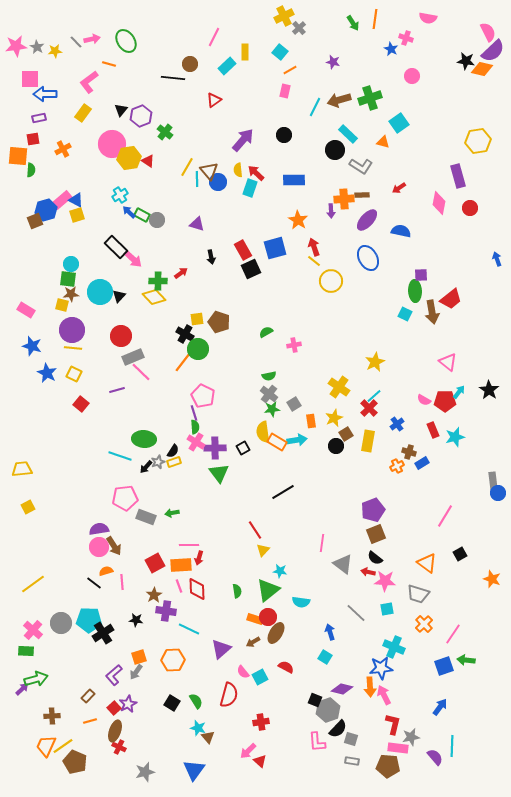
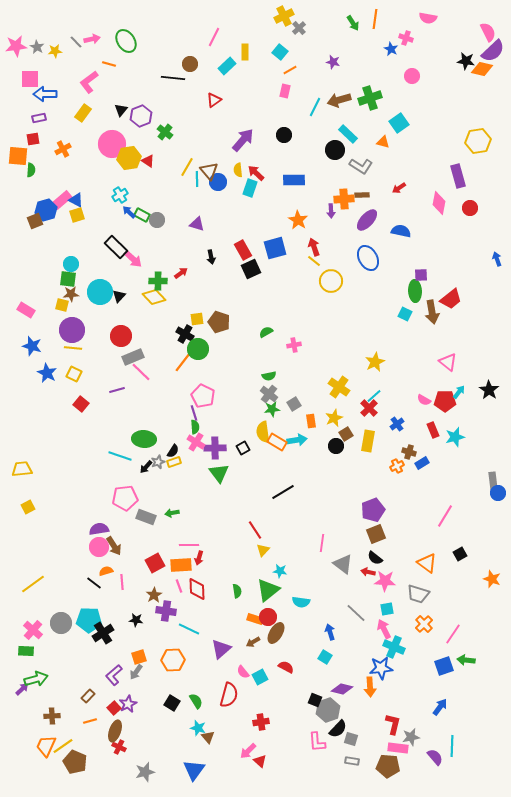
pink arrow at (384, 695): moved 66 px up
